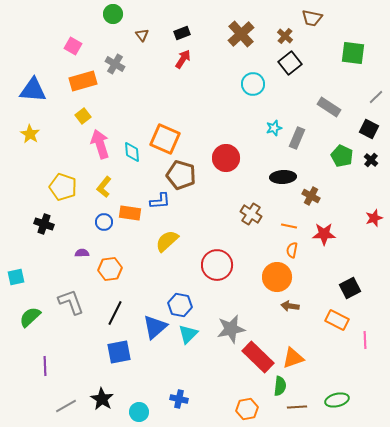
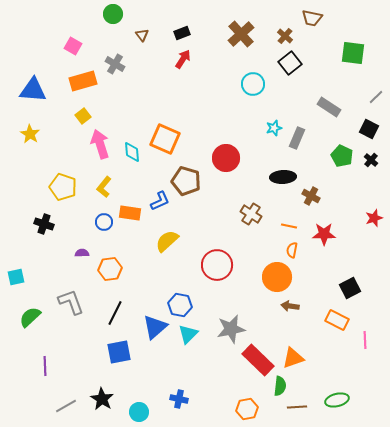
brown pentagon at (181, 175): moved 5 px right, 6 px down
blue L-shape at (160, 201): rotated 20 degrees counterclockwise
red rectangle at (258, 357): moved 3 px down
